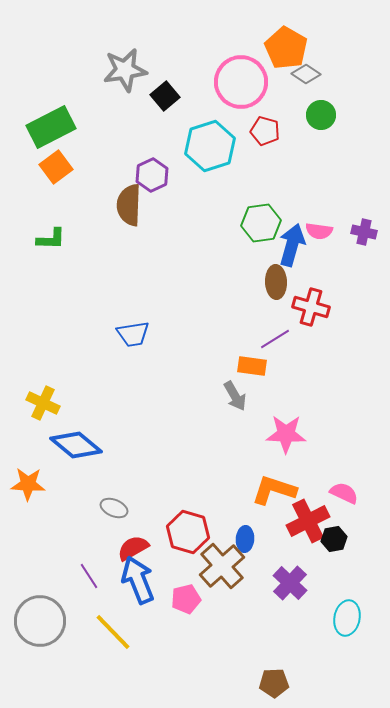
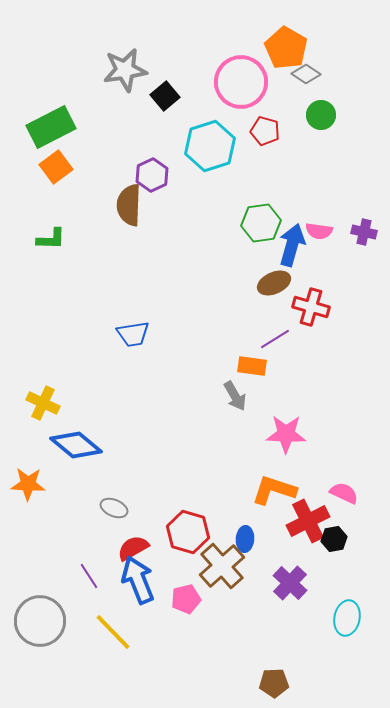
brown ellipse at (276, 282): moved 2 px left, 1 px down; rotated 68 degrees clockwise
